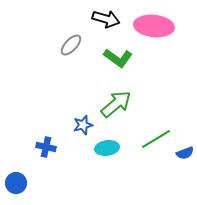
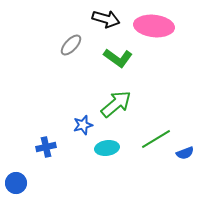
blue cross: rotated 24 degrees counterclockwise
